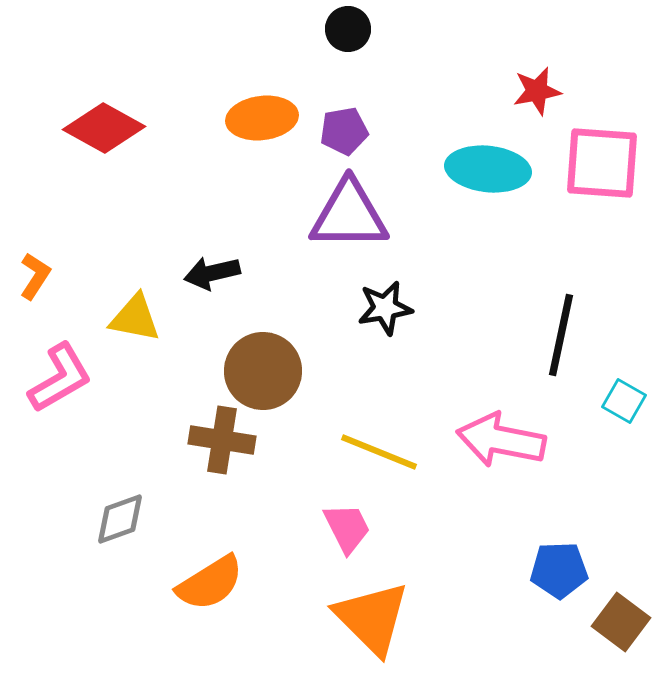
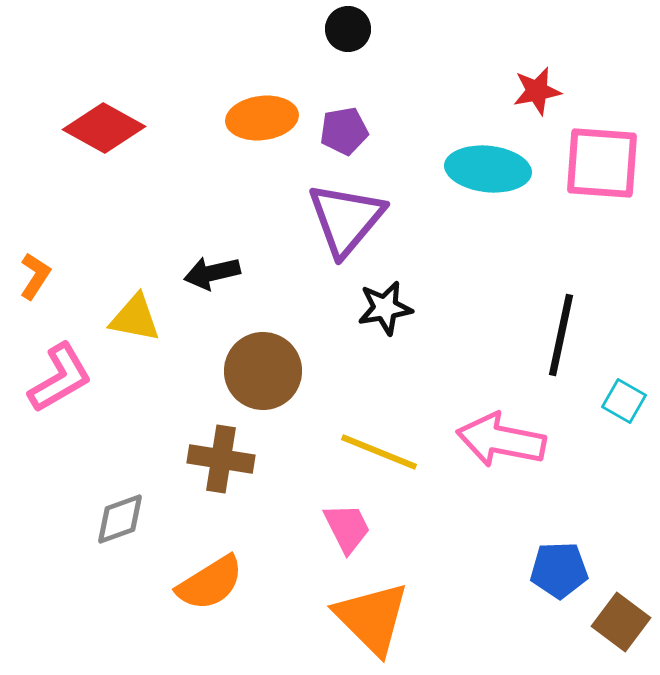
purple triangle: moved 3 px left, 4 px down; rotated 50 degrees counterclockwise
brown cross: moved 1 px left, 19 px down
